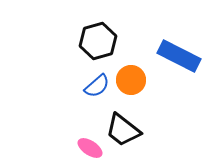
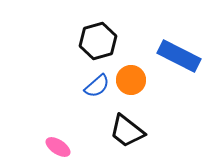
black trapezoid: moved 4 px right, 1 px down
pink ellipse: moved 32 px left, 1 px up
